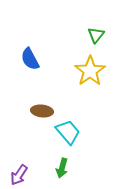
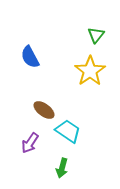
blue semicircle: moved 2 px up
brown ellipse: moved 2 px right, 1 px up; rotated 30 degrees clockwise
cyan trapezoid: moved 1 px up; rotated 16 degrees counterclockwise
purple arrow: moved 11 px right, 32 px up
